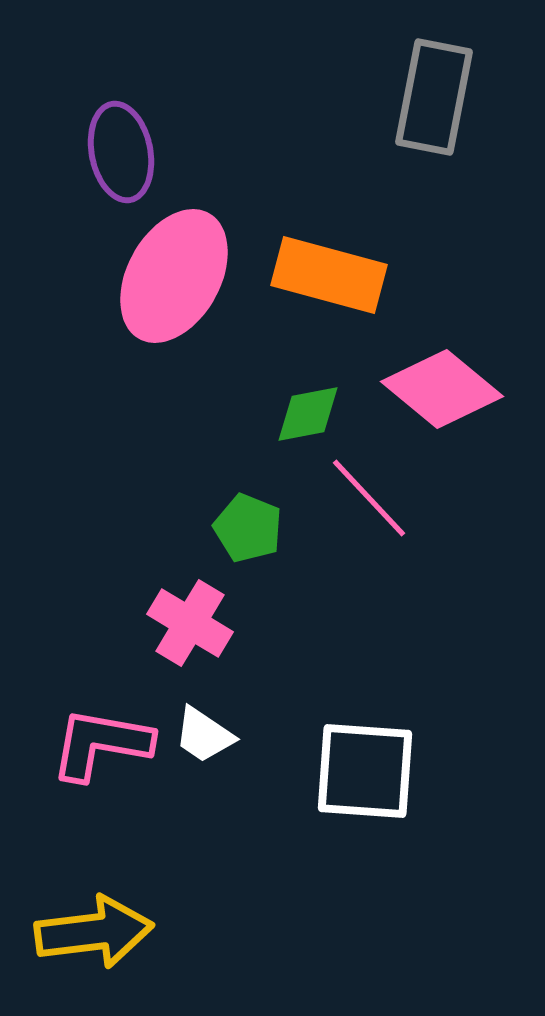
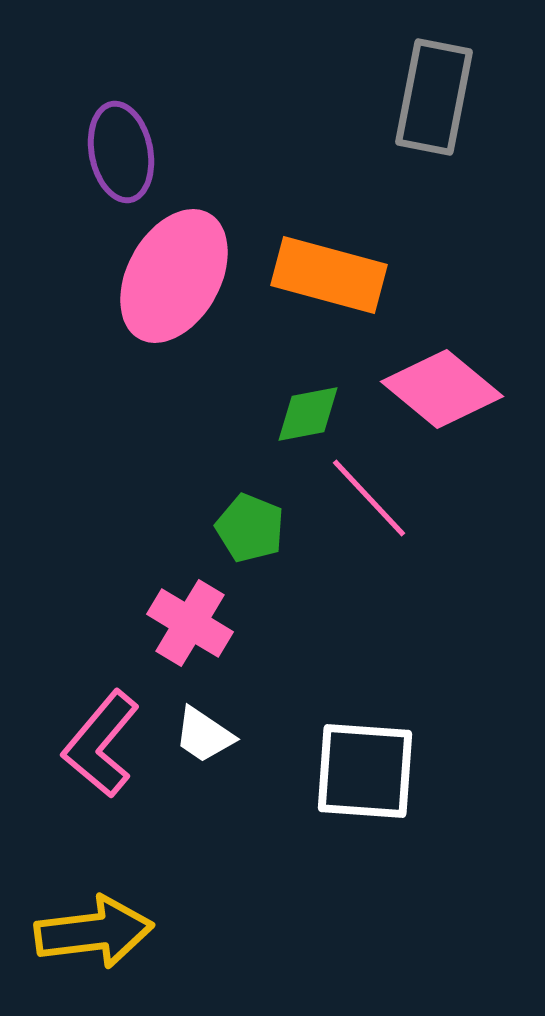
green pentagon: moved 2 px right
pink L-shape: rotated 60 degrees counterclockwise
